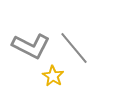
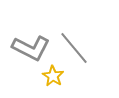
gray L-shape: moved 2 px down
